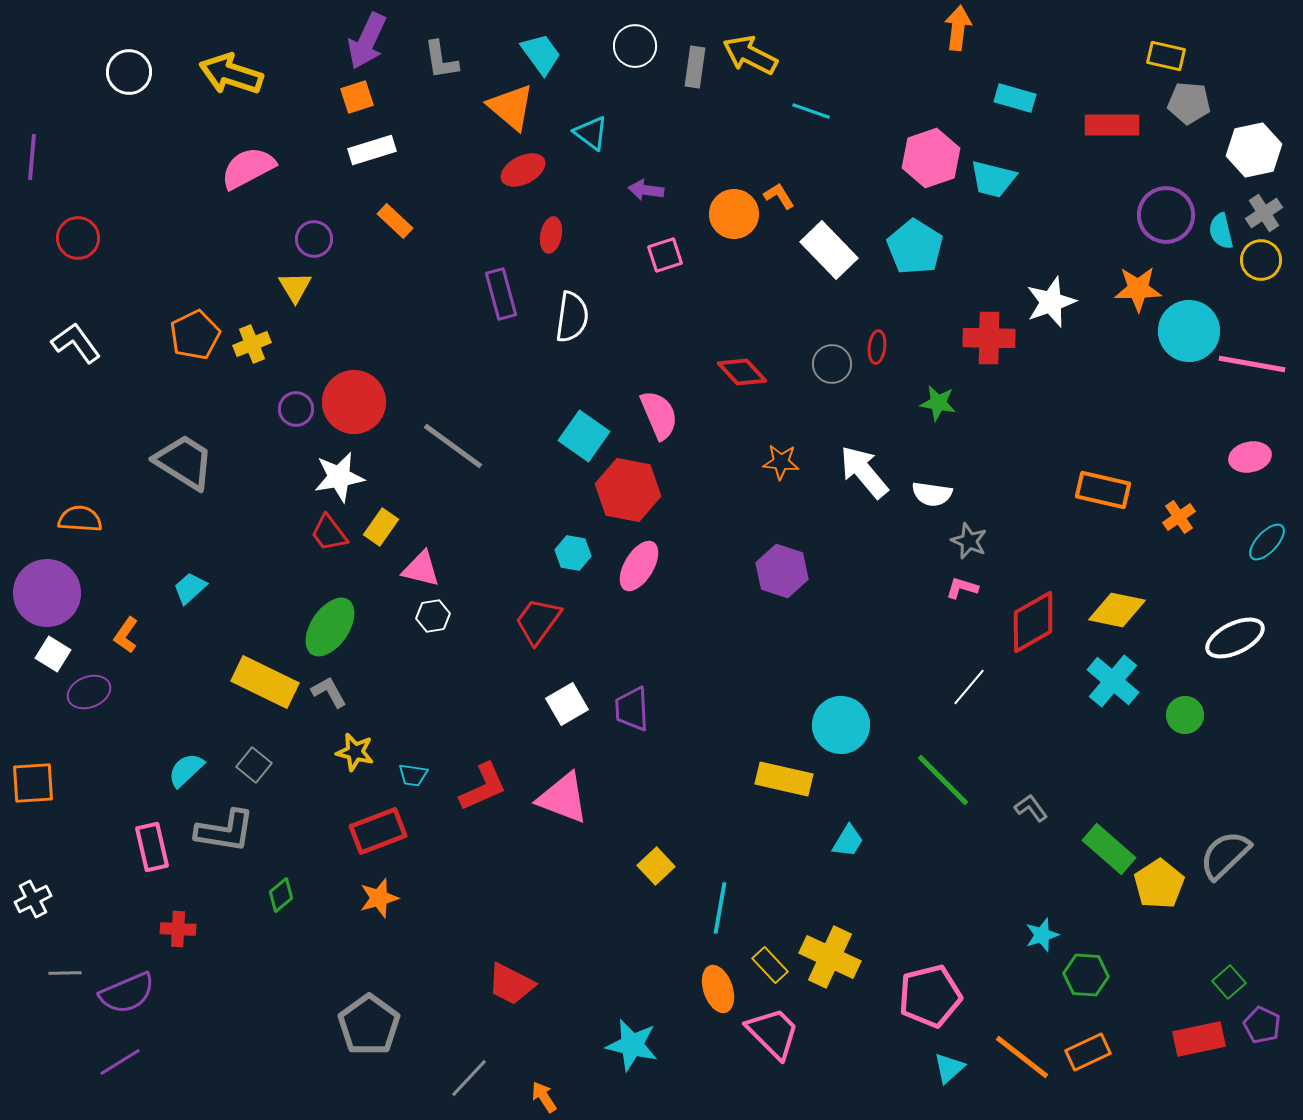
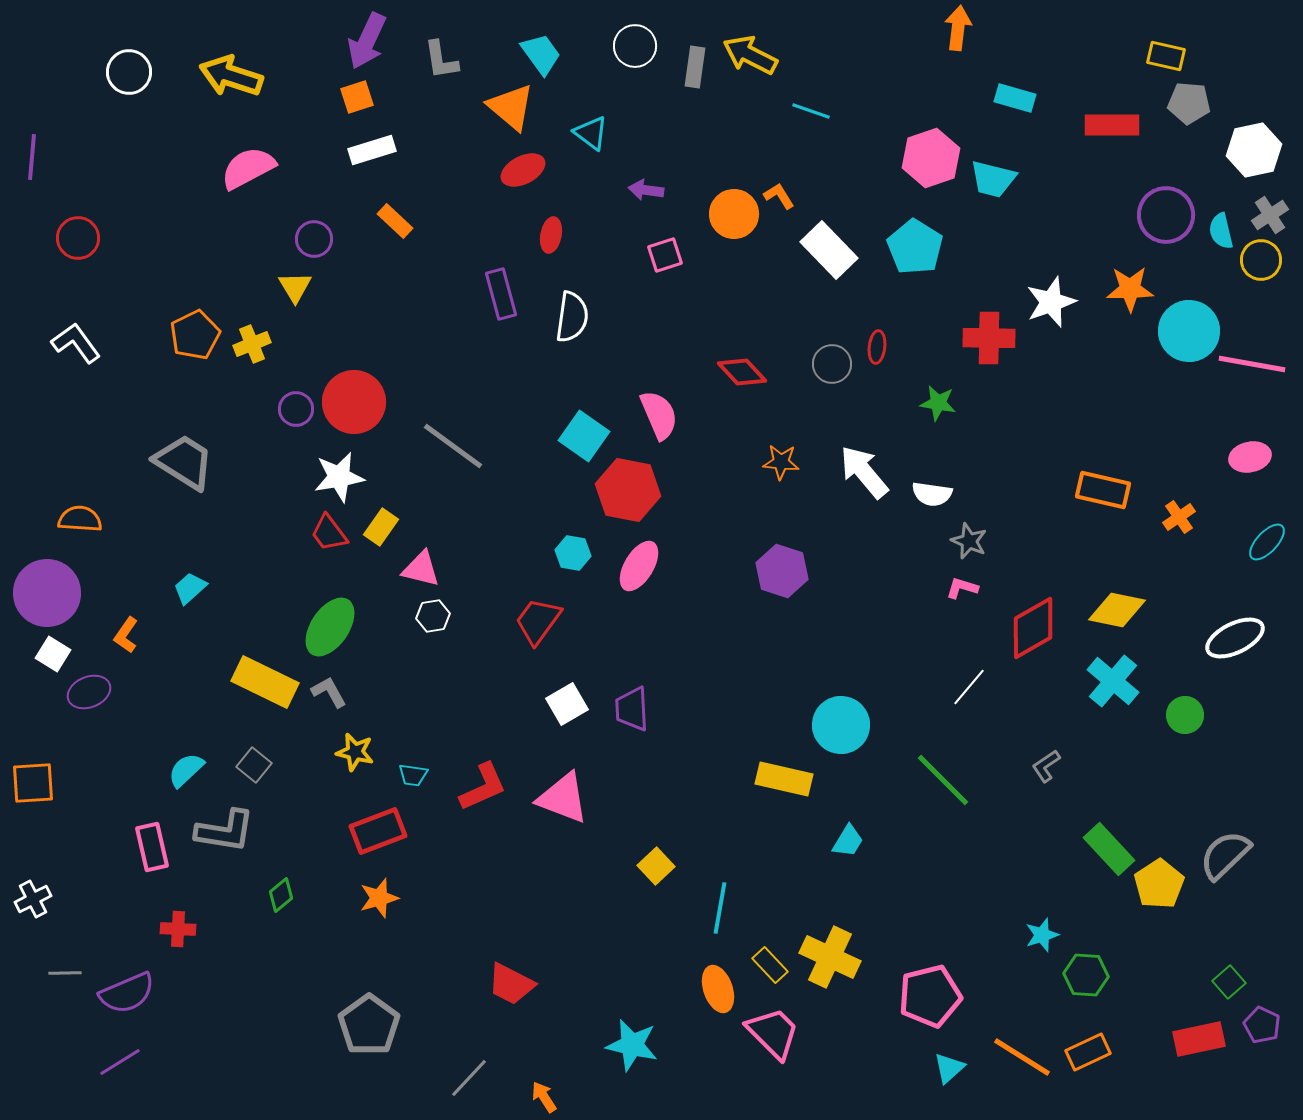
yellow arrow at (231, 74): moved 2 px down
gray cross at (1264, 213): moved 6 px right, 2 px down
orange star at (1138, 289): moved 8 px left
red diamond at (1033, 622): moved 6 px down
gray L-shape at (1031, 808): moved 15 px right, 42 px up; rotated 88 degrees counterclockwise
green rectangle at (1109, 849): rotated 6 degrees clockwise
orange line at (1022, 1057): rotated 6 degrees counterclockwise
